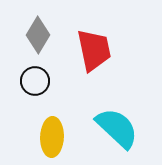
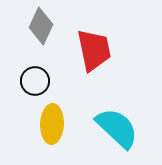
gray diamond: moved 3 px right, 9 px up; rotated 6 degrees counterclockwise
yellow ellipse: moved 13 px up
